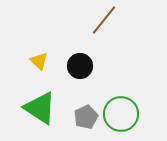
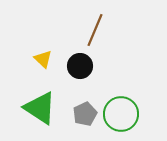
brown line: moved 9 px left, 10 px down; rotated 16 degrees counterclockwise
yellow triangle: moved 4 px right, 2 px up
gray pentagon: moved 1 px left, 3 px up
